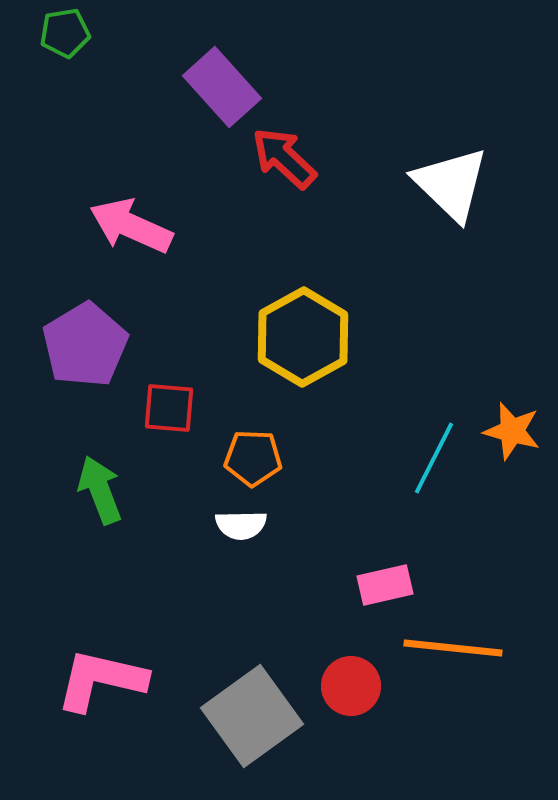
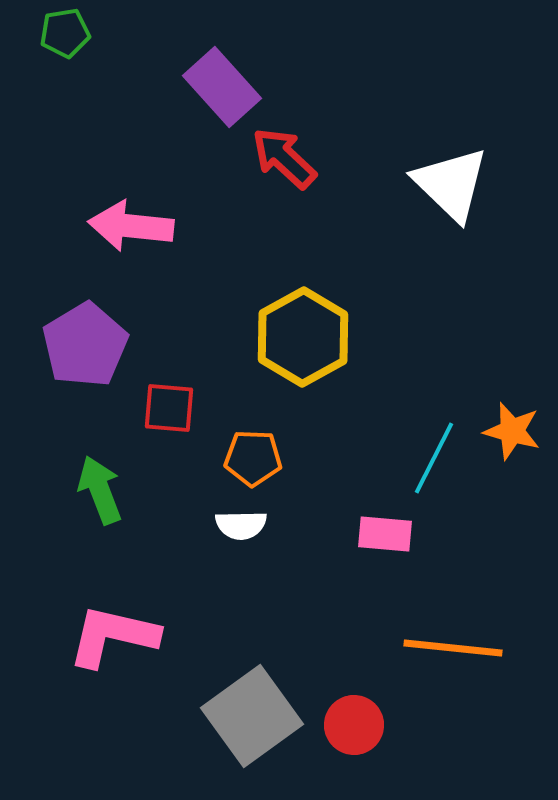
pink arrow: rotated 18 degrees counterclockwise
pink rectangle: moved 51 px up; rotated 18 degrees clockwise
pink L-shape: moved 12 px right, 44 px up
red circle: moved 3 px right, 39 px down
